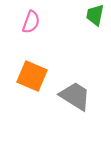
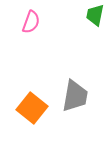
orange square: moved 32 px down; rotated 16 degrees clockwise
gray trapezoid: rotated 68 degrees clockwise
